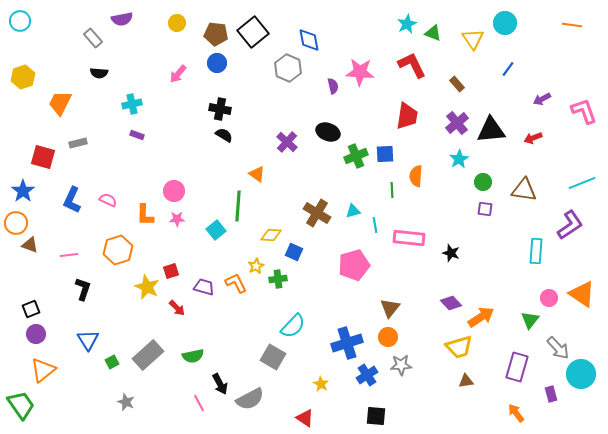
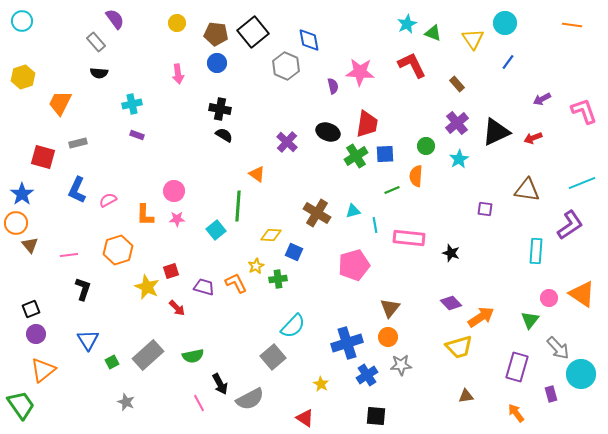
purple semicircle at (122, 19): moved 7 px left; rotated 115 degrees counterclockwise
cyan circle at (20, 21): moved 2 px right
gray rectangle at (93, 38): moved 3 px right, 4 px down
gray hexagon at (288, 68): moved 2 px left, 2 px up
blue line at (508, 69): moved 7 px up
pink arrow at (178, 74): rotated 48 degrees counterclockwise
red trapezoid at (407, 116): moved 40 px left, 8 px down
black triangle at (491, 130): moved 5 px right, 2 px down; rotated 20 degrees counterclockwise
green cross at (356, 156): rotated 10 degrees counterclockwise
green circle at (483, 182): moved 57 px left, 36 px up
green line at (392, 190): rotated 70 degrees clockwise
brown triangle at (524, 190): moved 3 px right
blue star at (23, 191): moved 1 px left, 3 px down
blue L-shape at (72, 200): moved 5 px right, 10 px up
pink semicircle at (108, 200): rotated 54 degrees counterclockwise
brown triangle at (30, 245): rotated 30 degrees clockwise
gray square at (273, 357): rotated 20 degrees clockwise
brown triangle at (466, 381): moved 15 px down
